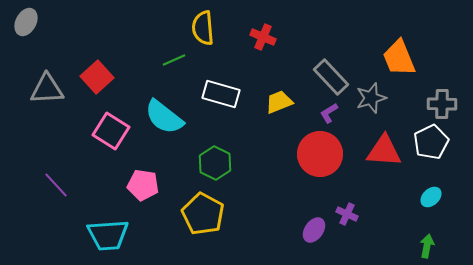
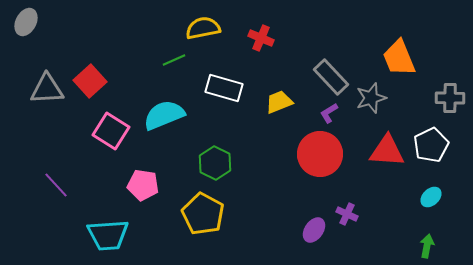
yellow semicircle: rotated 84 degrees clockwise
red cross: moved 2 px left, 1 px down
red square: moved 7 px left, 4 px down
white rectangle: moved 3 px right, 6 px up
gray cross: moved 8 px right, 6 px up
cyan semicircle: moved 2 px up; rotated 120 degrees clockwise
white pentagon: moved 3 px down
red triangle: moved 3 px right
